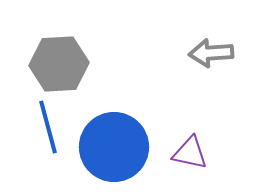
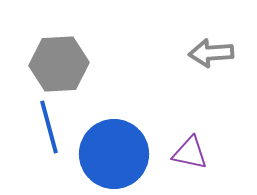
blue line: moved 1 px right
blue circle: moved 7 px down
